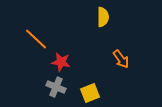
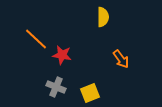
red star: moved 1 px right, 7 px up
